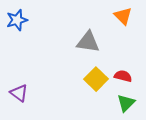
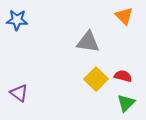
orange triangle: moved 1 px right
blue star: rotated 20 degrees clockwise
